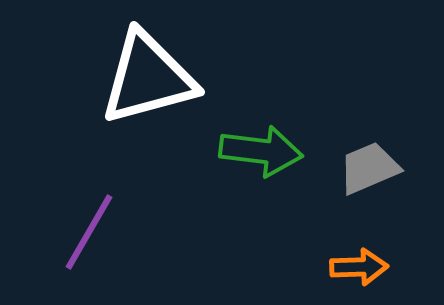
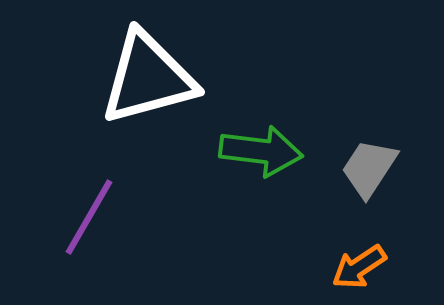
gray trapezoid: rotated 34 degrees counterclockwise
purple line: moved 15 px up
orange arrow: rotated 148 degrees clockwise
